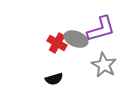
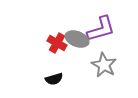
gray ellipse: moved 1 px right
